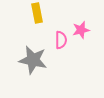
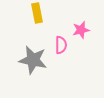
pink semicircle: moved 5 px down
